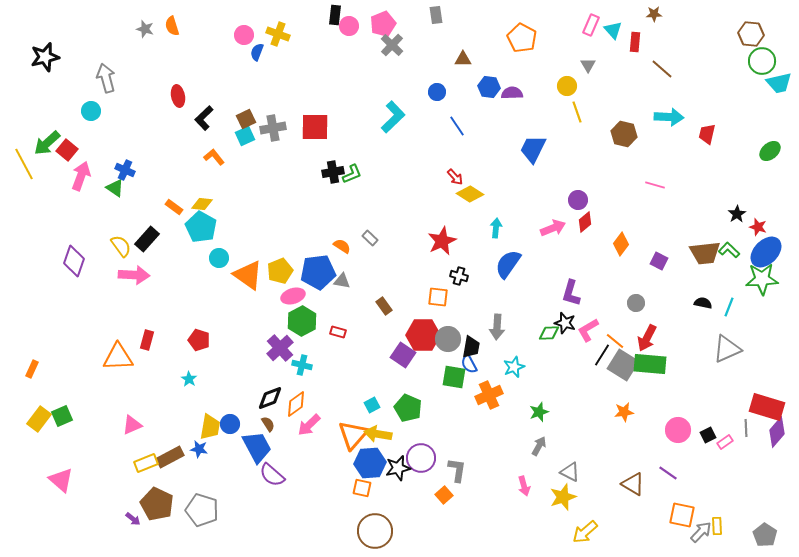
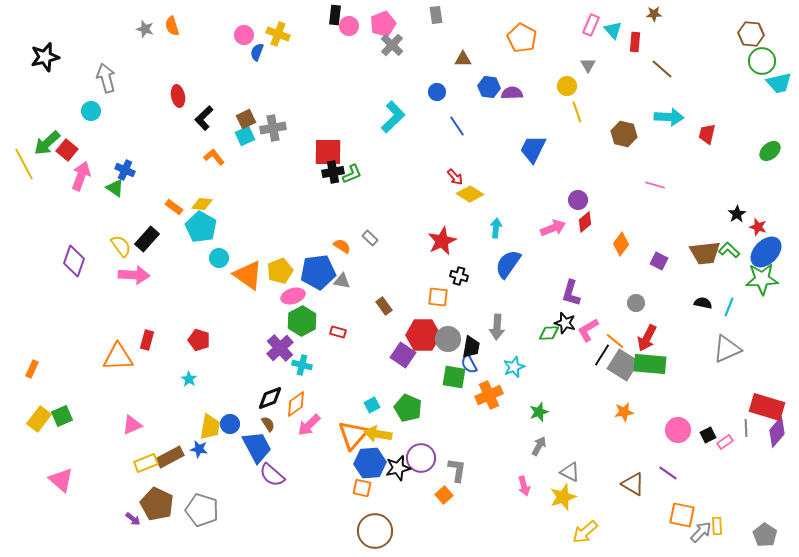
red square at (315, 127): moved 13 px right, 25 px down
